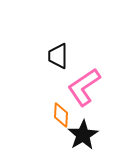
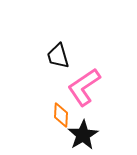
black trapezoid: rotated 16 degrees counterclockwise
